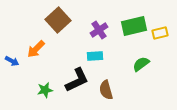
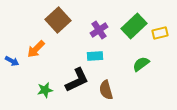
green rectangle: rotated 30 degrees counterclockwise
